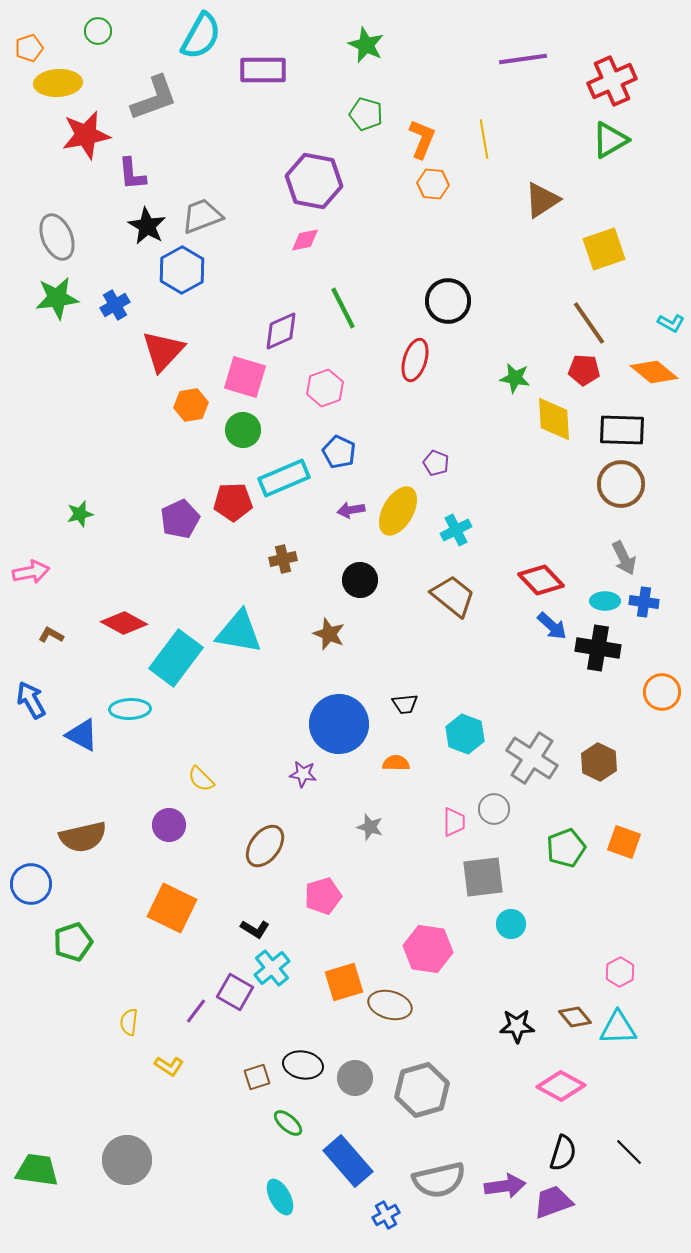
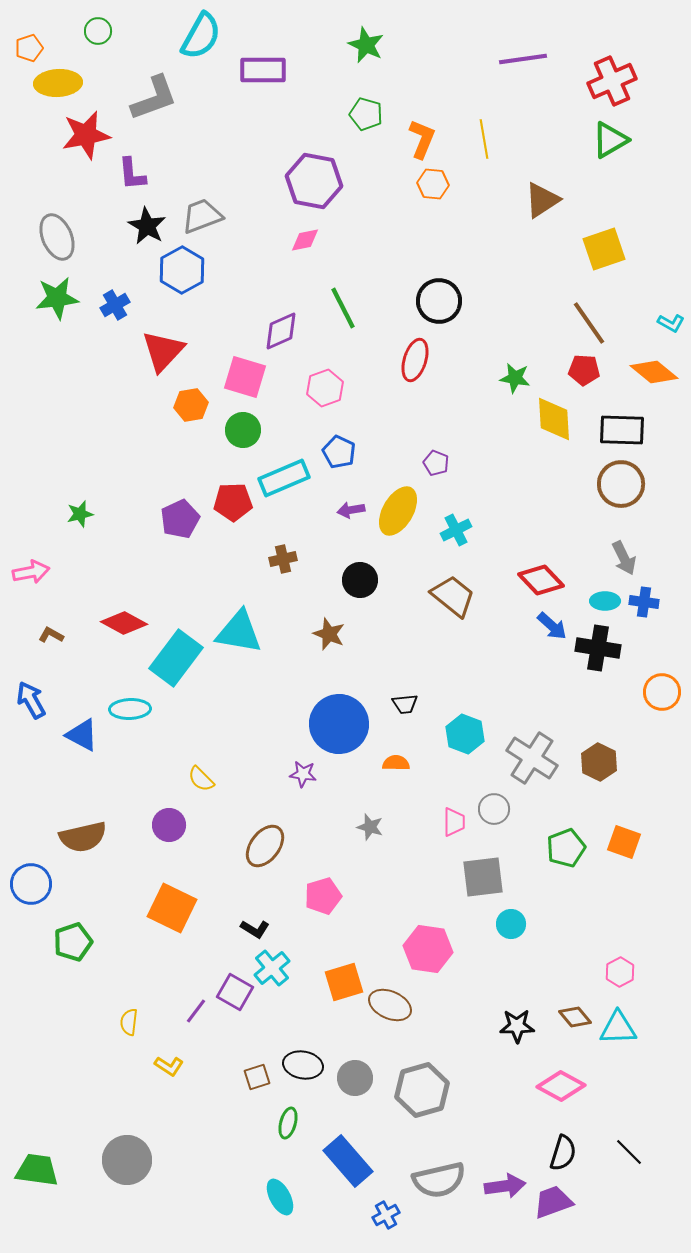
black circle at (448, 301): moved 9 px left
brown ellipse at (390, 1005): rotated 9 degrees clockwise
green ellipse at (288, 1123): rotated 64 degrees clockwise
